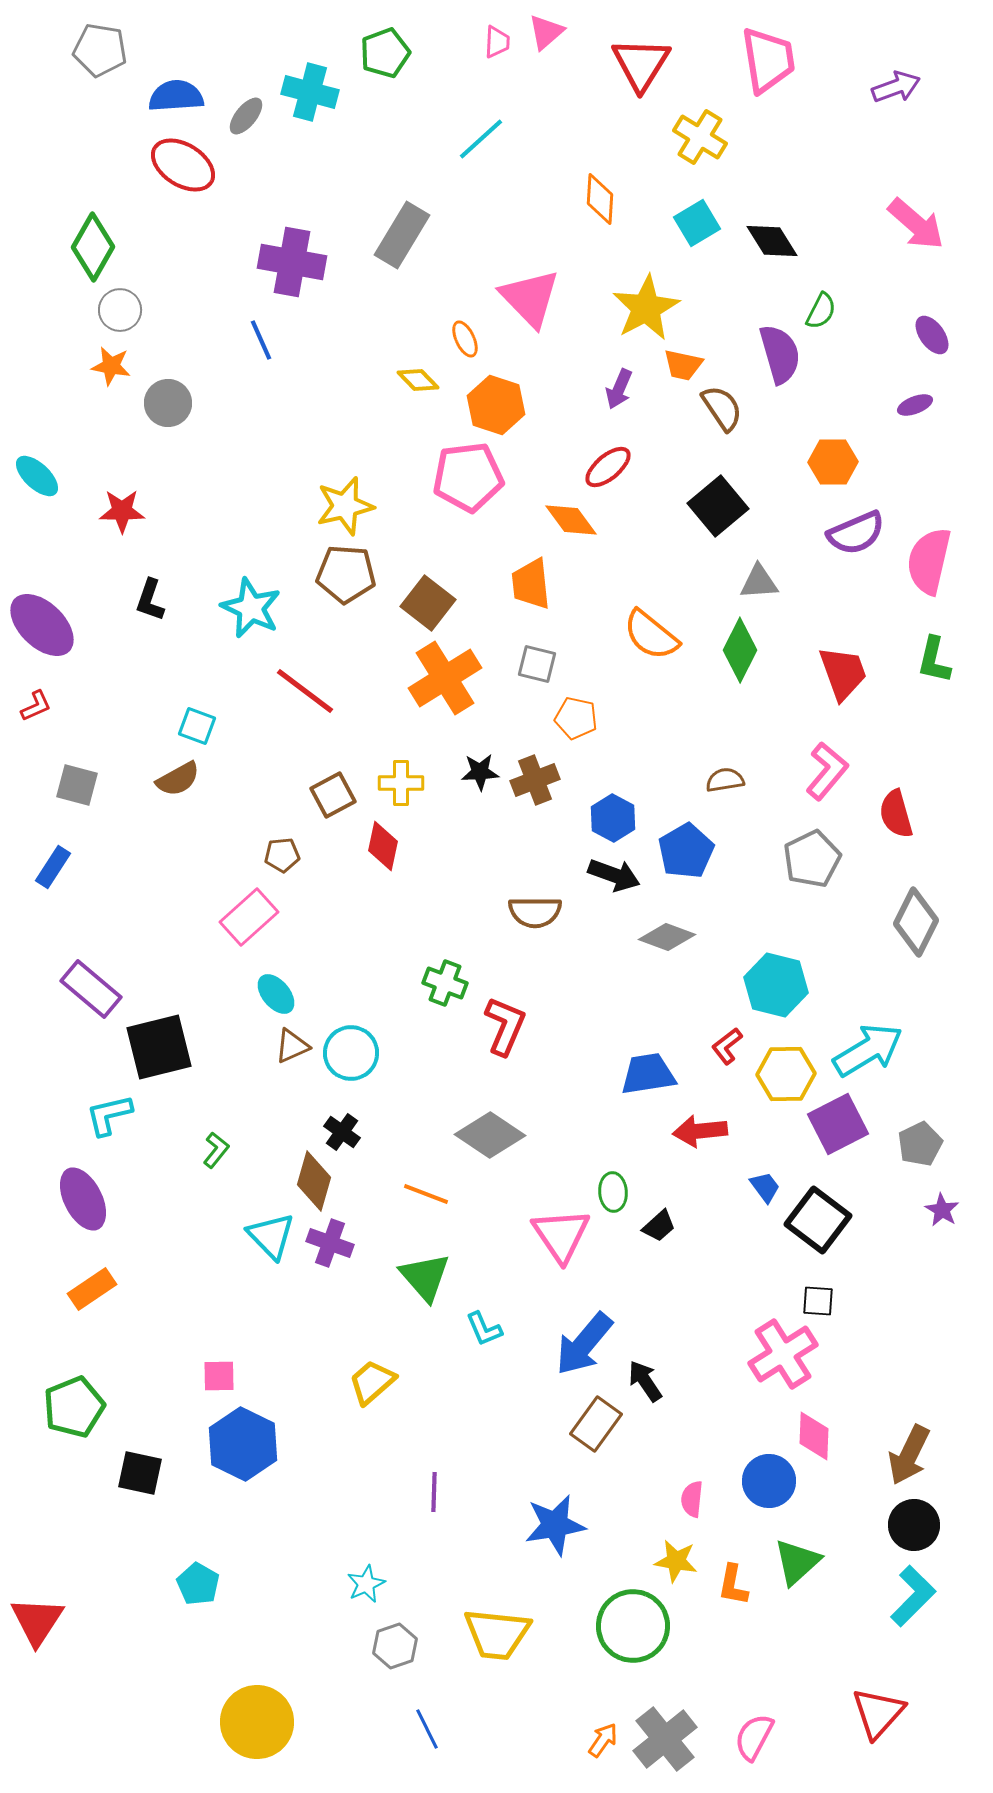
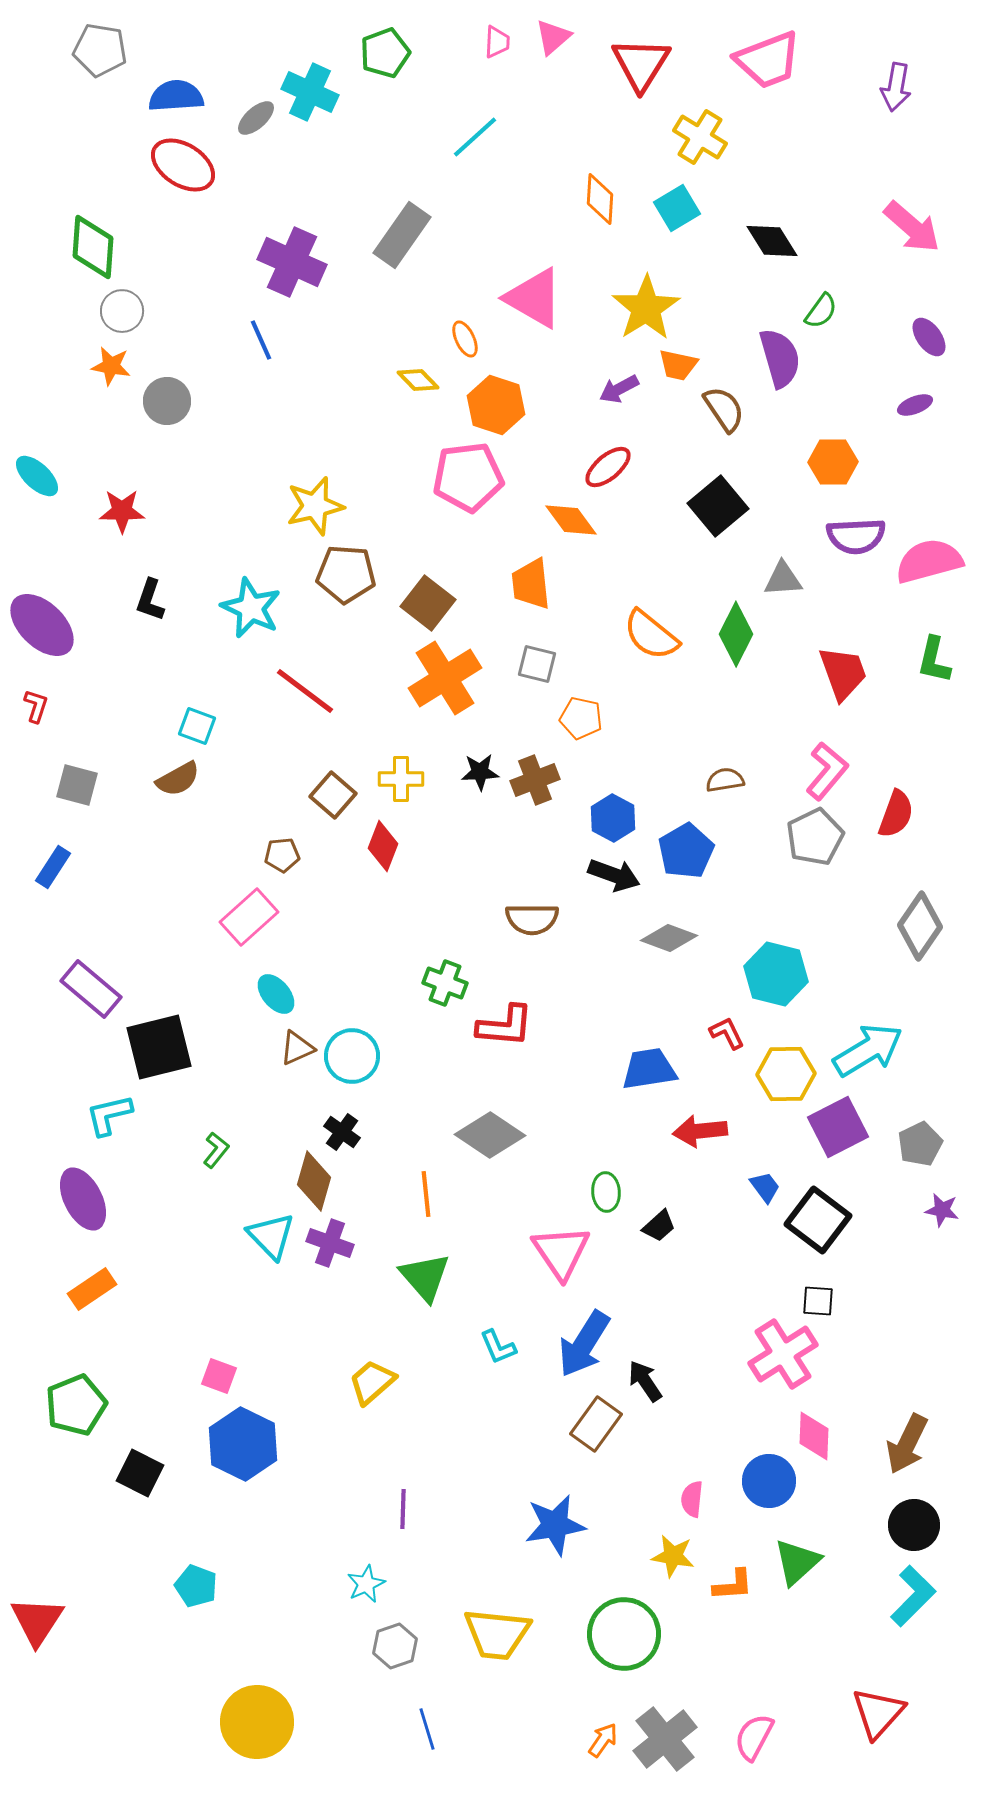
pink triangle at (546, 32): moved 7 px right, 5 px down
pink trapezoid at (768, 60): rotated 78 degrees clockwise
purple arrow at (896, 87): rotated 120 degrees clockwise
cyan cross at (310, 92): rotated 10 degrees clockwise
gray ellipse at (246, 116): moved 10 px right, 2 px down; rotated 9 degrees clockwise
cyan line at (481, 139): moved 6 px left, 2 px up
cyan square at (697, 223): moved 20 px left, 15 px up
pink arrow at (916, 224): moved 4 px left, 3 px down
gray rectangle at (402, 235): rotated 4 degrees clockwise
green diamond at (93, 247): rotated 26 degrees counterclockwise
purple cross at (292, 262): rotated 14 degrees clockwise
pink triangle at (530, 298): moved 4 px right; rotated 16 degrees counterclockwise
yellow star at (646, 308): rotated 4 degrees counterclockwise
gray circle at (120, 310): moved 2 px right, 1 px down
green semicircle at (821, 311): rotated 9 degrees clockwise
purple ellipse at (932, 335): moved 3 px left, 2 px down
purple semicircle at (780, 354): moved 4 px down
orange trapezoid at (683, 365): moved 5 px left
purple arrow at (619, 389): rotated 39 degrees clockwise
gray circle at (168, 403): moved 1 px left, 2 px up
brown semicircle at (722, 408): moved 2 px right, 1 px down
yellow star at (345, 506): moved 30 px left
purple semicircle at (856, 533): moved 3 px down; rotated 20 degrees clockwise
pink semicircle at (929, 561): rotated 62 degrees clockwise
gray triangle at (759, 582): moved 24 px right, 3 px up
green diamond at (740, 650): moved 4 px left, 16 px up
red L-shape at (36, 706): rotated 48 degrees counterclockwise
orange pentagon at (576, 718): moved 5 px right
yellow cross at (401, 783): moved 4 px up
brown square at (333, 795): rotated 21 degrees counterclockwise
red semicircle at (896, 814): rotated 144 degrees counterclockwise
red diamond at (383, 846): rotated 9 degrees clockwise
gray pentagon at (812, 859): moved 3 px right, 22 px up
brown semicircle at (535, 912): moved 3 px left, 7 px down
gray diamond at (916, 922): moved 4 px right, 4 px down; rotated 8 degrees clockwise
gray diamond at (667, 937): moved 2 px right, 1 px down
cyan hexagon at (776, 985): moved 11 px up
red L-shape at (505, 1026): rotated 72 degrees clockwise
brown triangle at (292, 1046): moved 5 px right, 2 px down
red L-shape at (727, 1046): moved 13 px up; rotated 102 degrees clockwise
cyan circle at (351, 1053): moved 1 px right, 3 px down
blue trapezoid at (648, 1074): moved 1 px right, 5 px up
purple square at (838, 1124): moved 3 px down
green ellipse at (613, 1192): moved 7 px left
orange line at (426, 1194): rotated 63 degrees clockwise
purple star at (942, 1210): rotated 20 degrees counterclockwise
pink triangle at (561, 1235): moved 17 px down
cyan L-shape at (484, 1329): moved 14 px right, 18 px down
blue arrow at (584, 1344): rotated 8 degrees counterclockwise
pink square at (219, 1376): rotated 21 degrees clockwise
green pentagon at (74, 1407): moved 2 px right, 2 px up
brown arrow at (909, 1455): moved 2 px left, 11 px up
black square at (140, 1473): rotated 15 degrees clockwise
purple line at (434, 1492): moved 31 px left, 17 px down
yellow star at (676, 1561): moved 3 px left, 5 px up
cyan pentagon at (198, 1584): moved 2 px left, 2 px down; rotated 9 degrees counterclockwise
orange L-shape at (733, 1585): rotated 105 degrees counterclockwise
green circle at (633, 1626): moved 9 px left, 8 px down
blue line at (427, 1729): rotated 9 degrees clockwise
